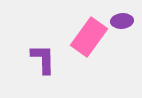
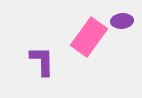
purple L-shape: moved 1 px left, 2 px down
